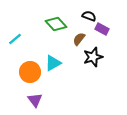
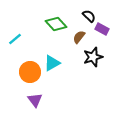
black semicircle: rotated 24 degrees clockwise
brown semicircle: moved 2 px up
cyan triangle: moved 1 px left
